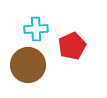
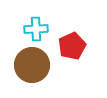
brown circle: moved 4 px right
